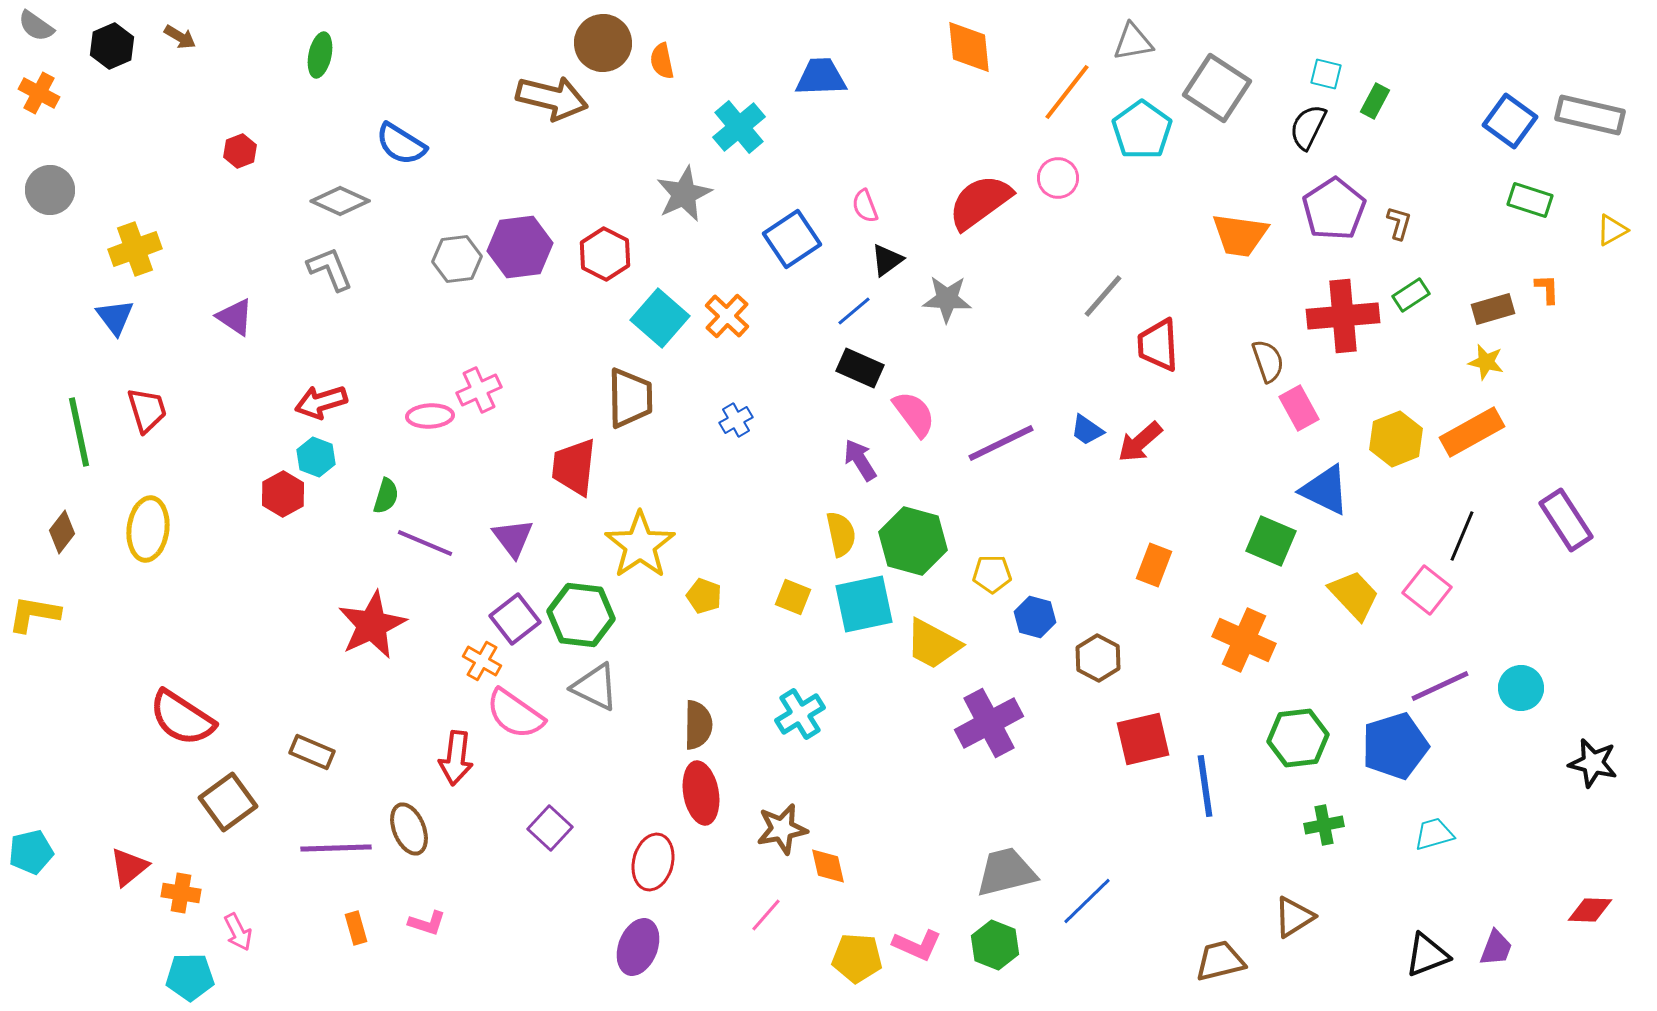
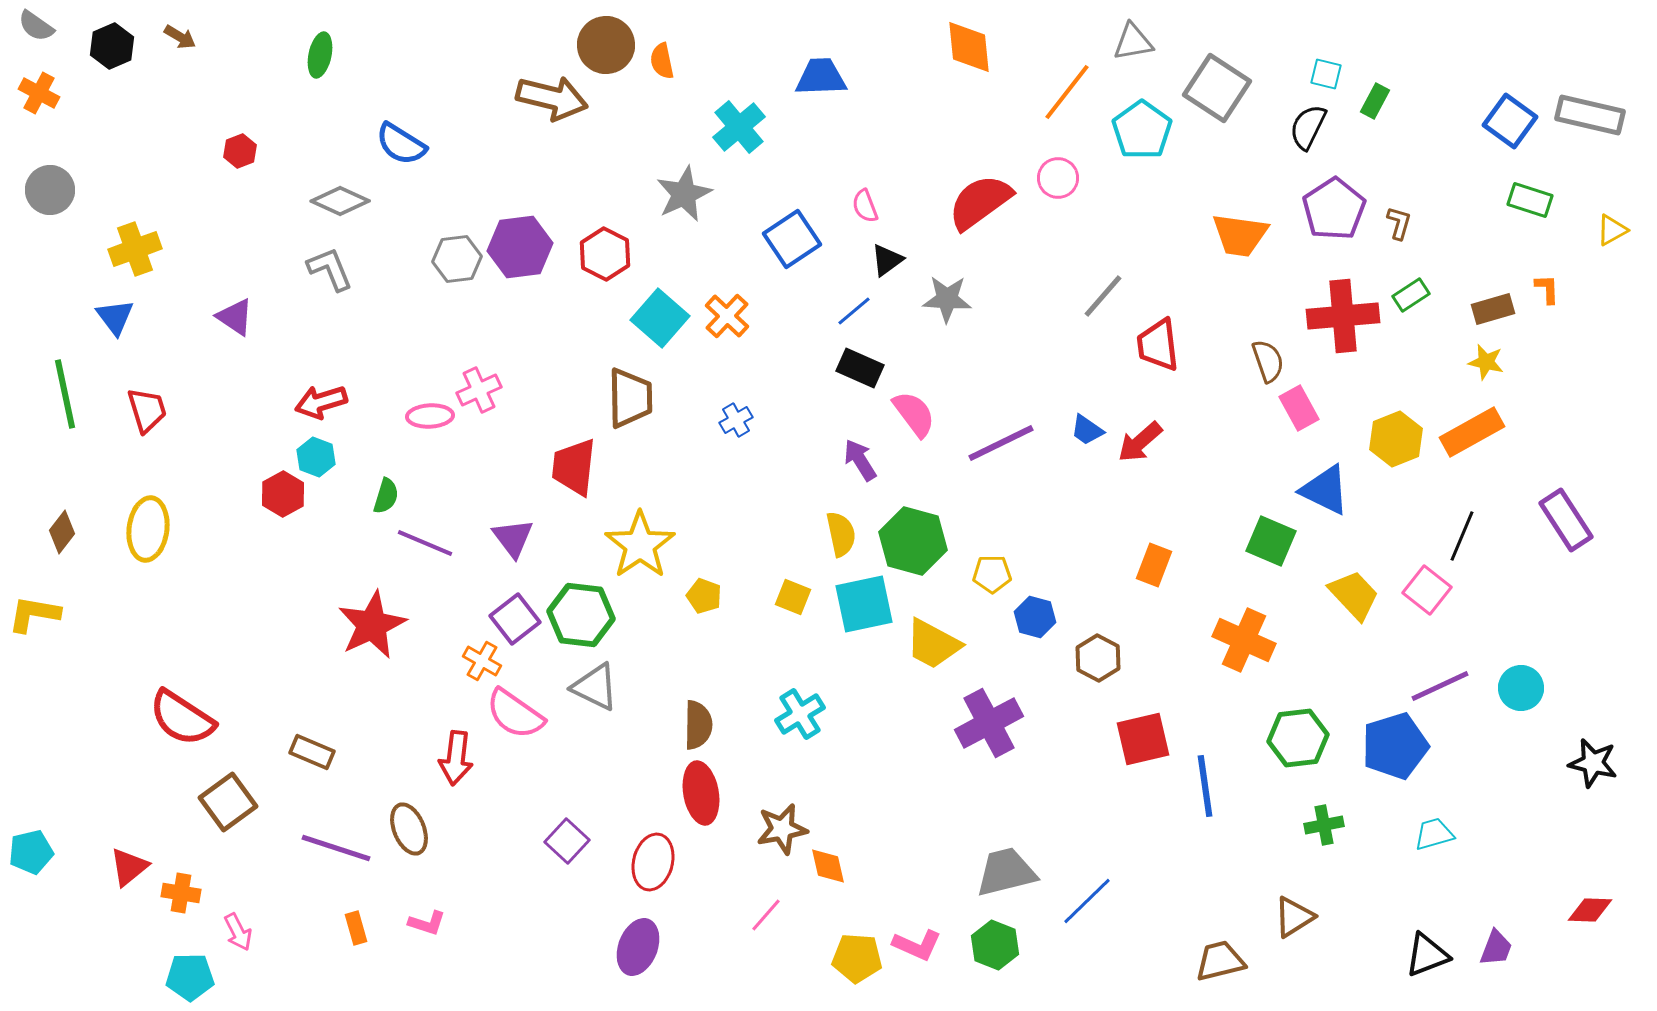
brown circle at (603, 43): moved 3 px right, 2 px down
red trapezoid at (1158, 345): rotated 4 degrees counterclockwise
green line at (79, 432): moved 14 px left, 38 px up
purple square at (550, 828): moved 17 px right, 13 px down
purple line at (336, 848): rotated 20 degrees clockwise
